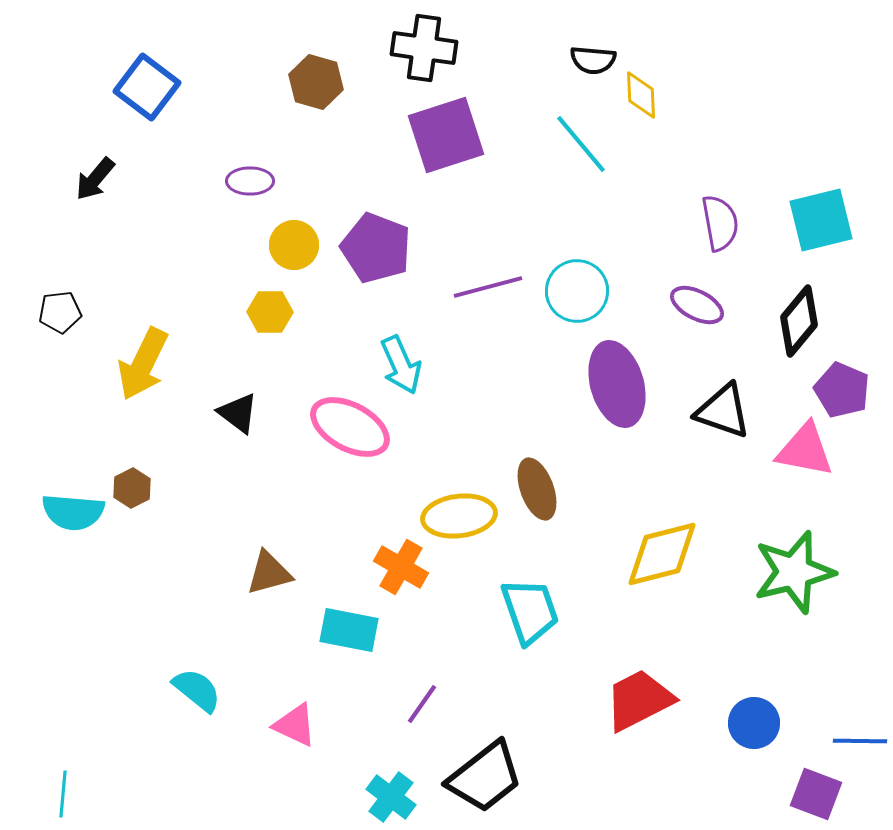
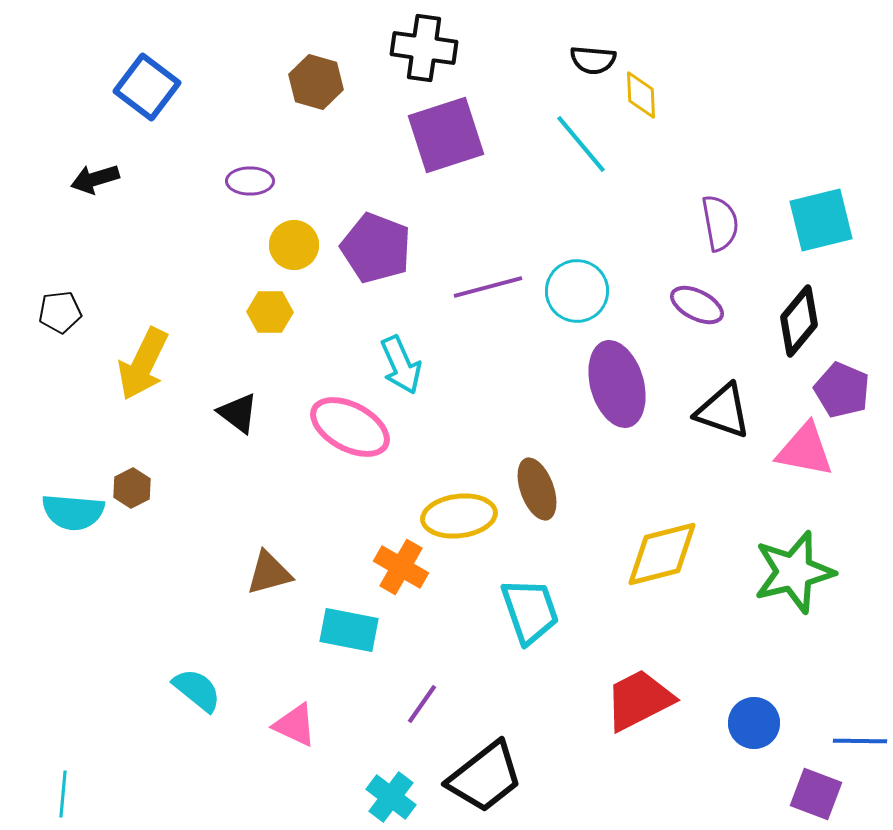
black arrow at (95, 179): rotated 33 degrees clockwise
